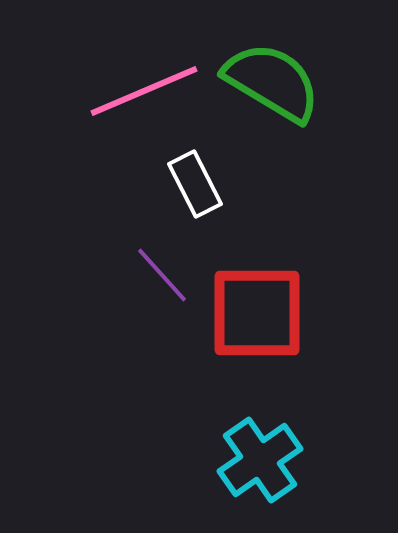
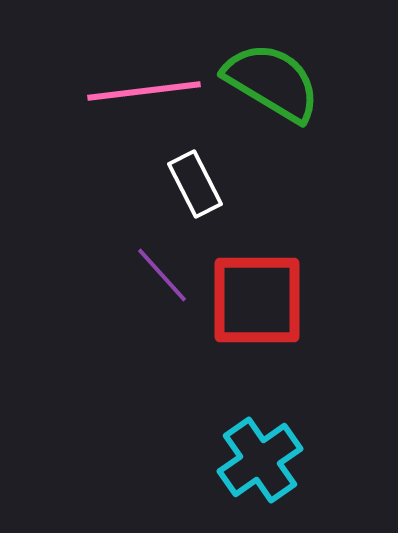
pink line: rotated 16 degrees clockwise
red square: moved 13 px up
